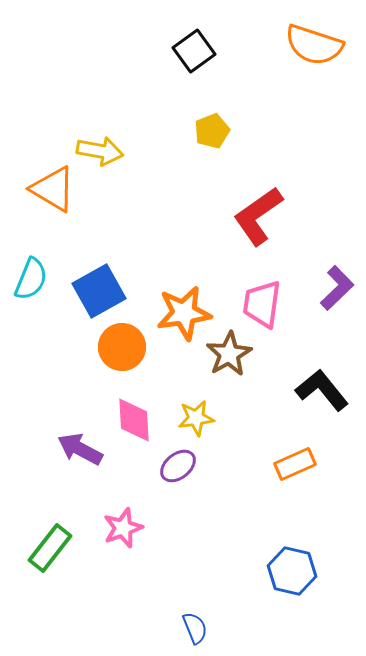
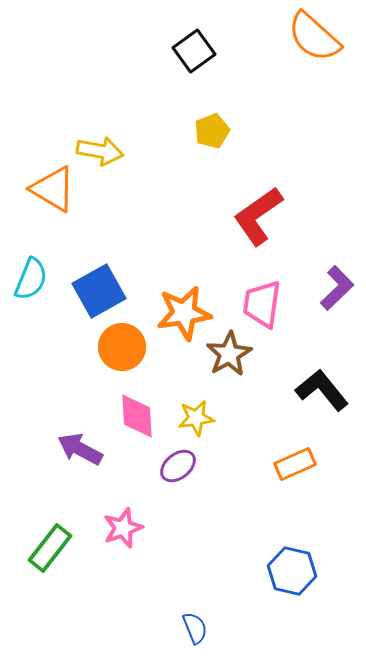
orange semicircle: moved 8 px up; rotated 24 degrees clockwise
pink diamond: moved 3 px right, 4 px up
